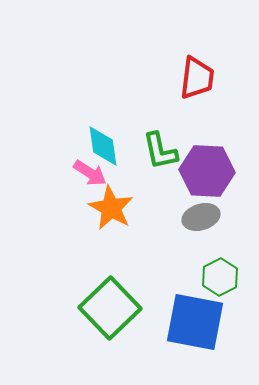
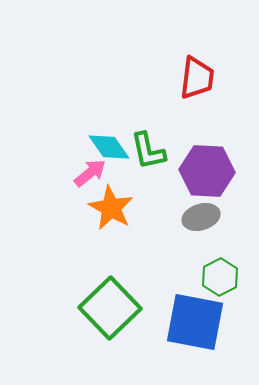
cyan diamond: moved 6 px right, 1 px down; rotated 27 degrees counterclockwise
green L-shape: moved 12 px left
pink arrow: rotated 72 degrees counterclockwise
